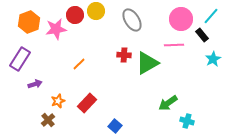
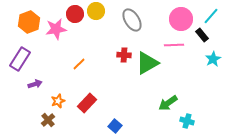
red circle: moved 1 px up
